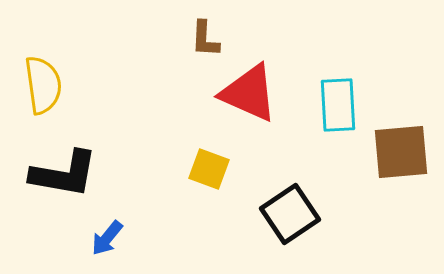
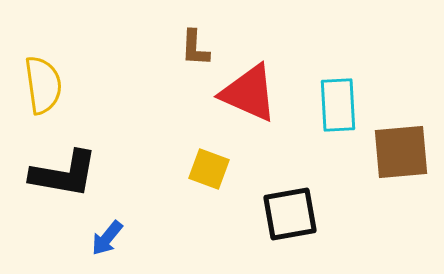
brown L-shape: moved 10 px left, 9 px down
black square: rotated 24 degrees clockwise
